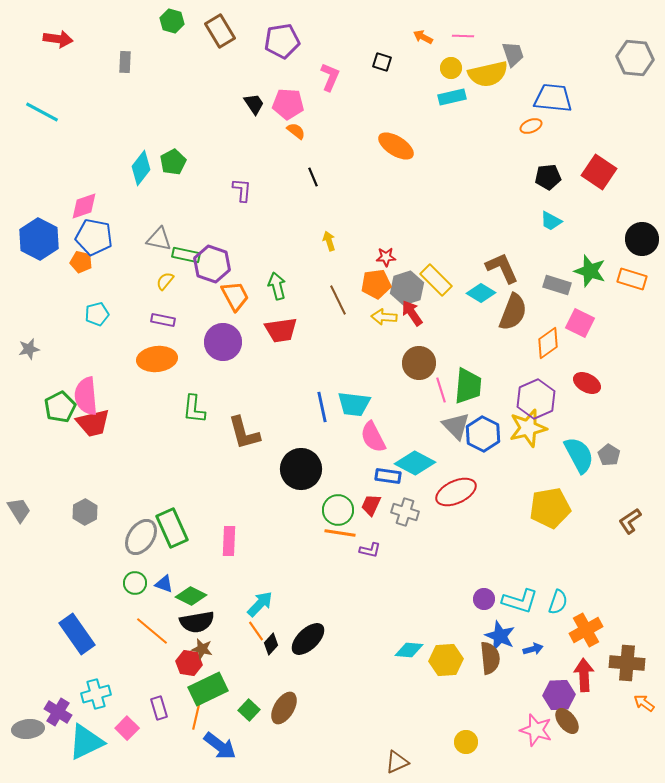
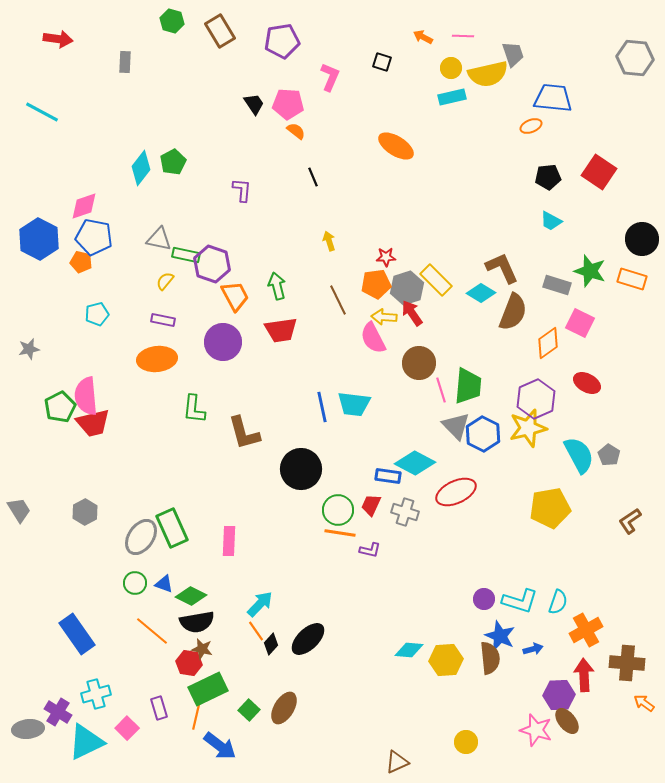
pink semicircle at (373, 437): moved 99 px up
